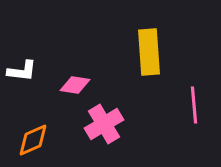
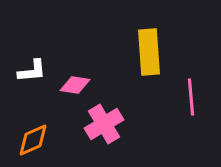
white L-shape: moved 10 px right; rotated 12 degrees counterclockwise
pink line: moved 3 px left, 8 px up
